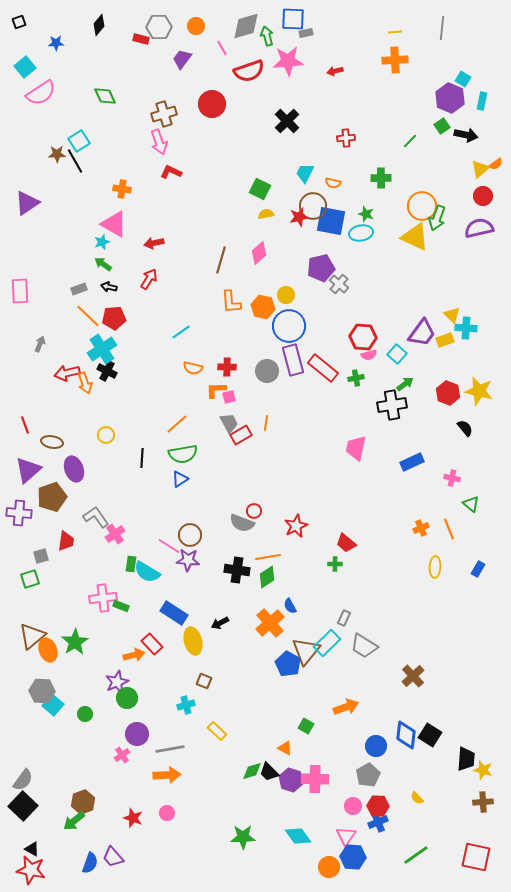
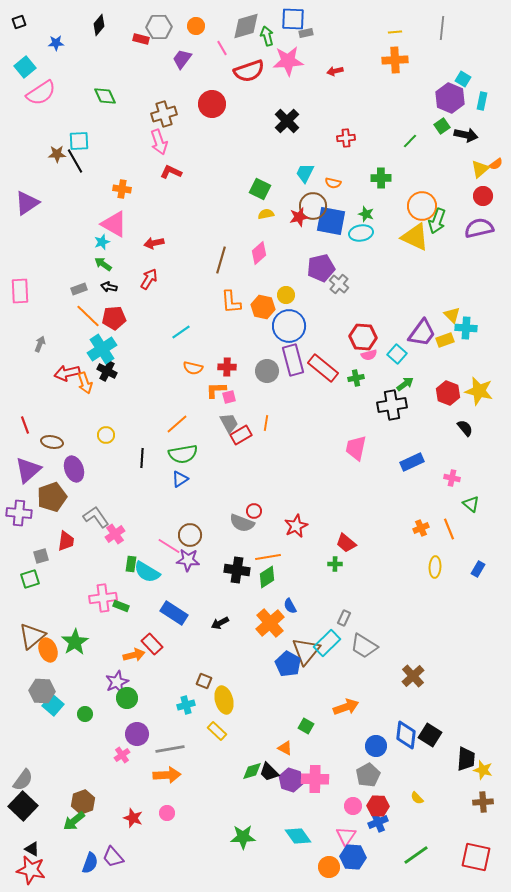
cyan square at (79, 141): rotated 30 degrees clockwise
green arrow at (437, 218): moved 3 px down
yellow ellipse at (193, 641): moved 31 px right, 59 px down
